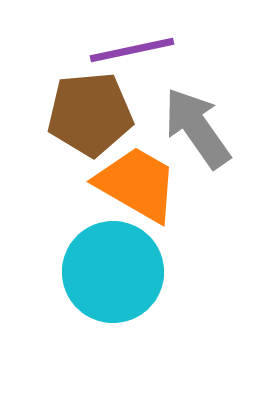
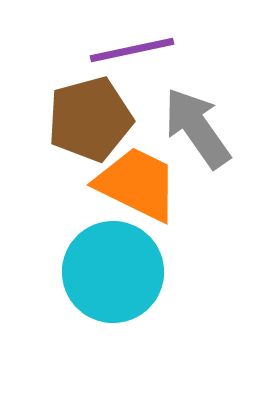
brown pentagon: moved 5 px down; rotated 10 degrees counterclockwise
orange trapezoid: rotated 4 degrees counterclockwise
